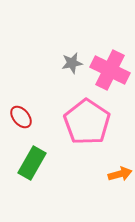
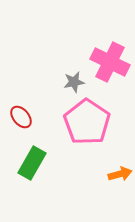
gray star: moved 2 px right, 19 px down
pink cross: moved 8 px up
